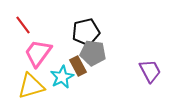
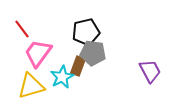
red line: moved 1 px left, 4 px down
brown rectangle: rotated 48 degrees clockwise
